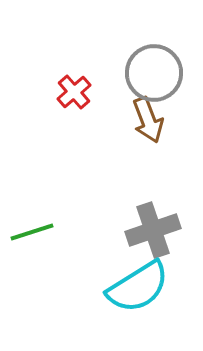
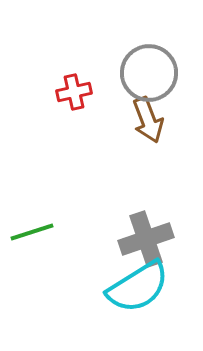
gray circle: moved 5 px left
red cross: rotated 28 degrees clockwise
gray cross: moved 7 px left, 9 px down
